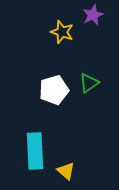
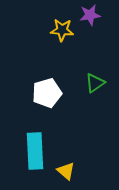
purple star: moved 3 px left; rotated 15 degrees clockwise
yellow star: moved 2 px up; rotated 15 degrees counterclockwise
green triangle: moved 6 px right
white pentagon: moved 7 px left, 3 px down
